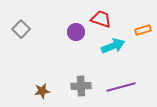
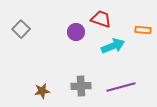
orange rectangle: rotated 21 degrees clockwise
